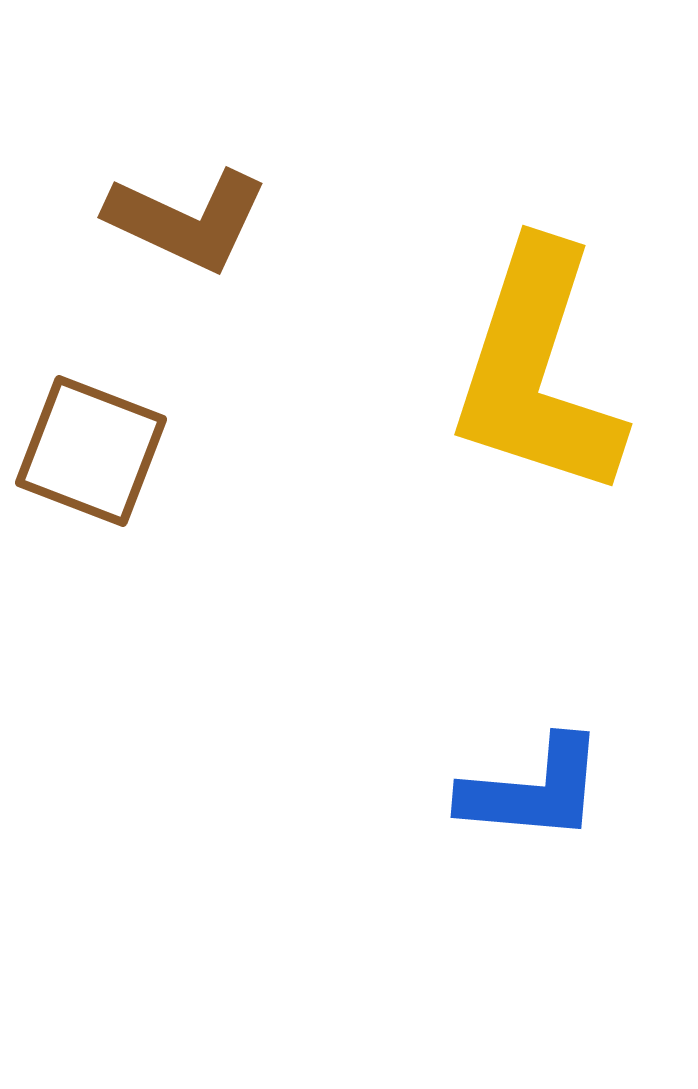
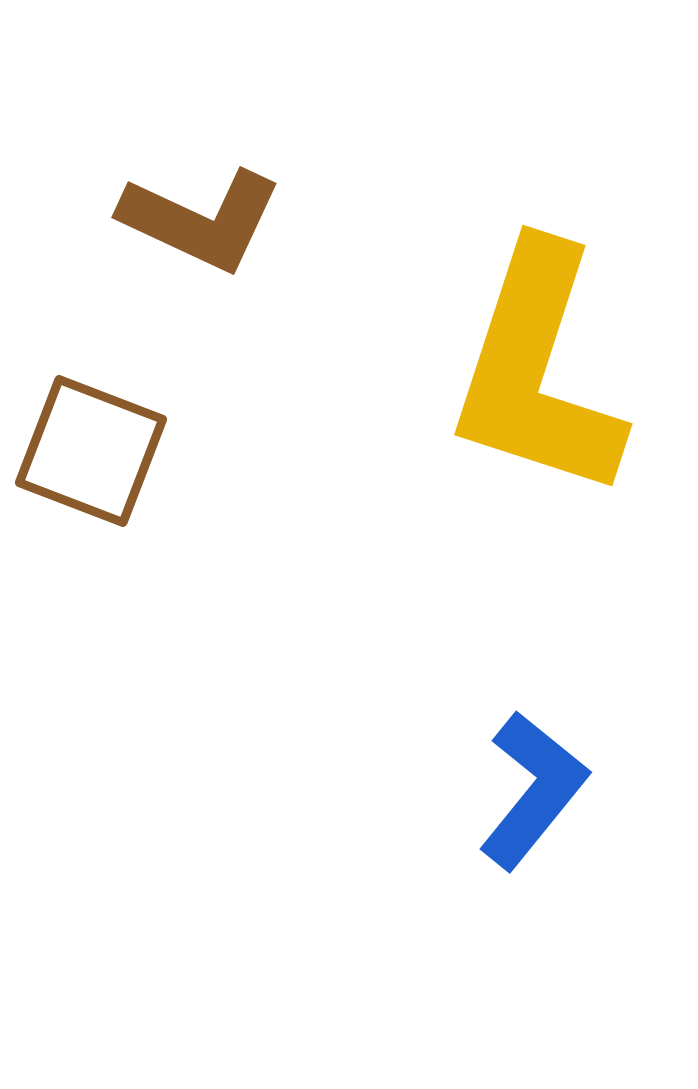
brown L-shape: moved 14 px right
blue L-shape: rotated 56 degrees counterclockwise
